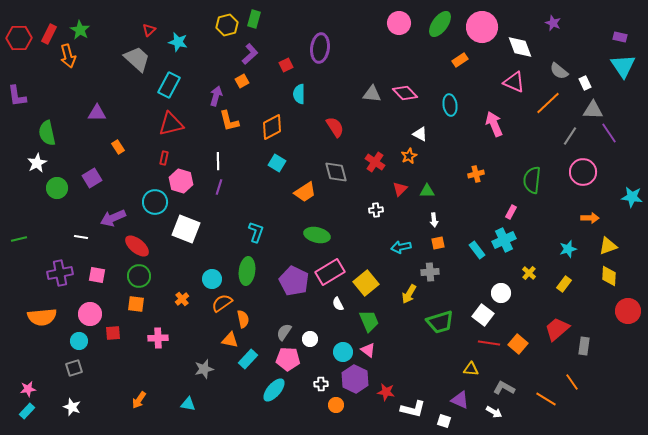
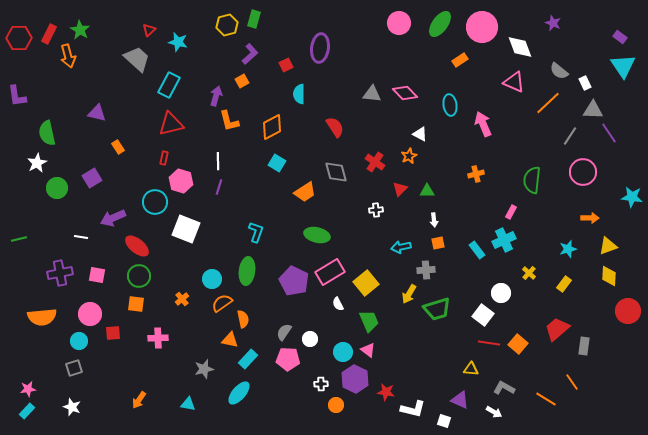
purple rectangle at (620, 37): rotated 24 degrees clockwise
purple triangle at (97, 113): rotated 12 degrees clockwise
pink arrow at (494, 124): moved 11 px left
gray cross at (430, 272): moved 4 px left, 2 px up
green trapezoid at (440, 322): moved 3 px left, 13 px up
cyan ellipse at (274, 390): moved 35 px left, 3 px down
